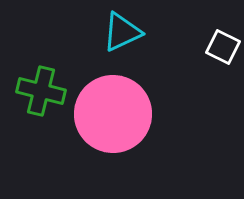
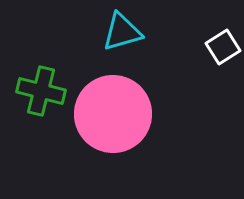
cyan triangle: rotated 9 degrees clockwise
white square: rotated 32 degrees clockwise
